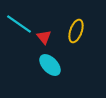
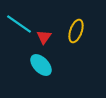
red triangle: rotated 14 degrees clockwise
cyan ellipse: moved 9 px left
